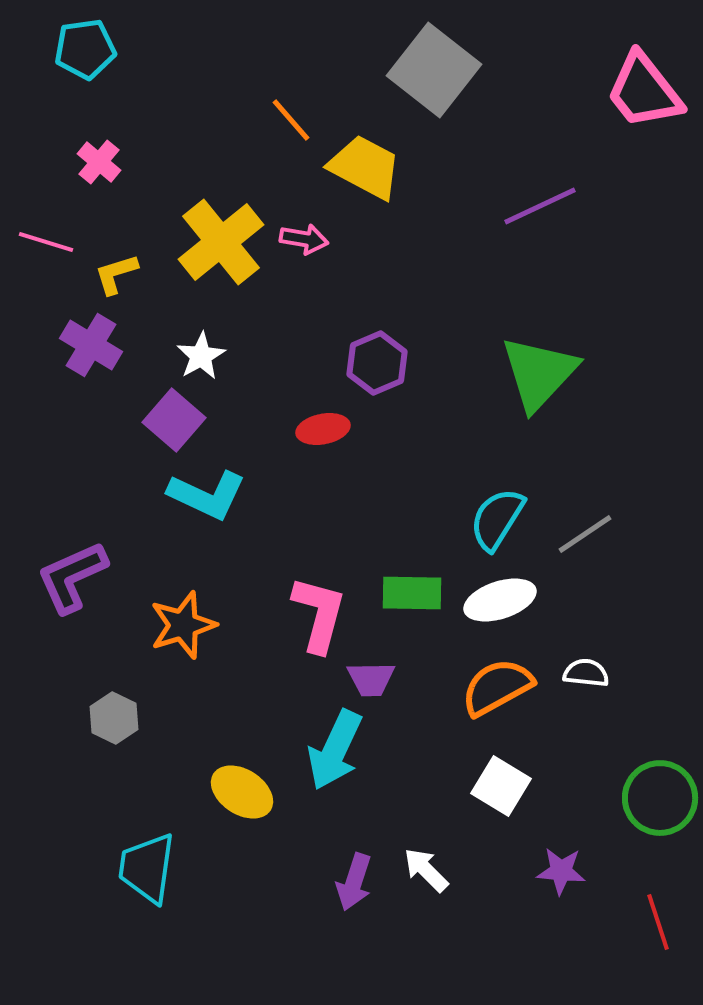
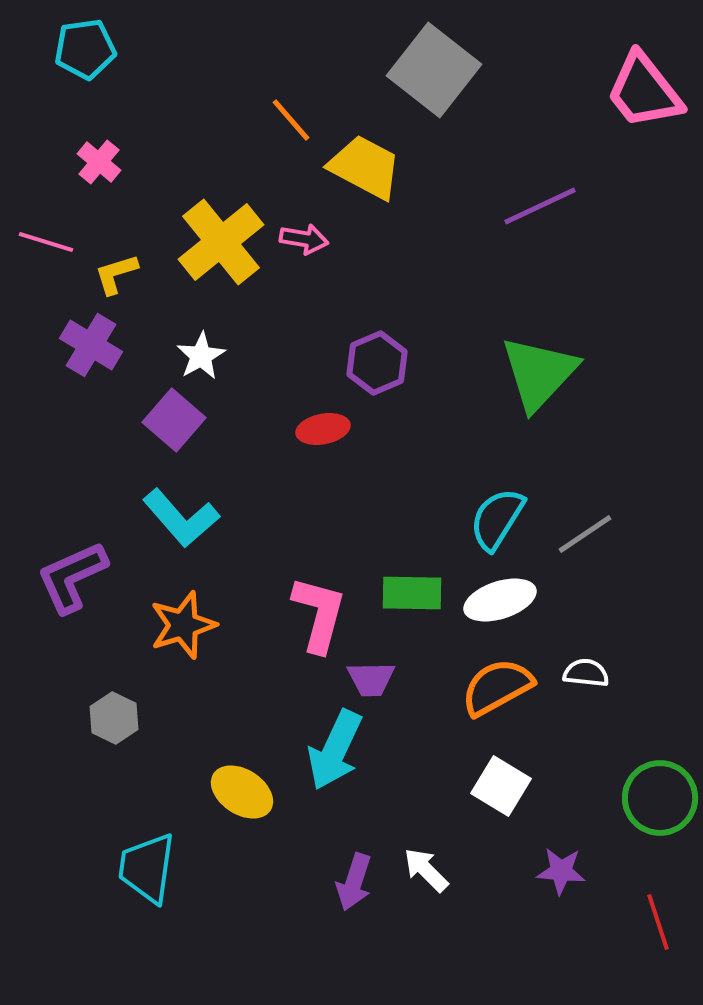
cyan L-shape: moved 26 px left, 23 px down; rotated 24 degrees clockwise
